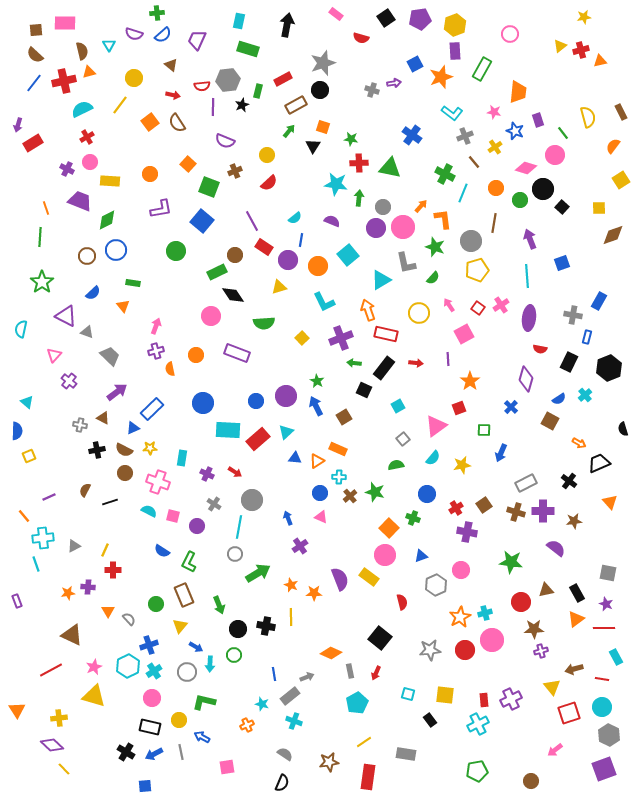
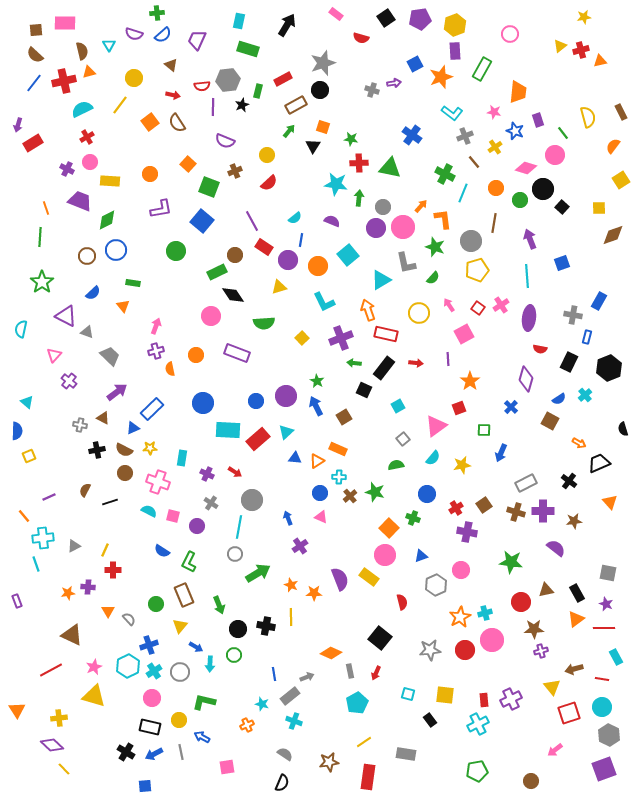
black arrow at (287, 25): rotated 20 degrees clockwise
gray cross at (214, 504): moved 3 px left, 1 px up
gray circle at (187, 672): moved 7 px left
